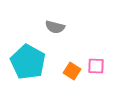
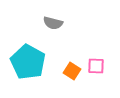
gray semicircle: moved 2 px left, 4 px up
